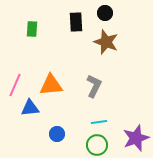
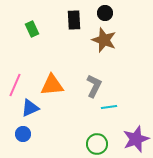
black rectangle: moved 2 px left, 2 px up
green rectangle: rotated 28 degrees counterclockwise
brown star: moved 2 px left, 2 px up
orange triangle: moved 1 px right
blue triangle: rotated 18 degrees counterclockwise
cyan line: moved 10 px right, 15 px up
blue circle: moved 34 px left
purple star: moved 1 px down
green circle: moved 1 px up
